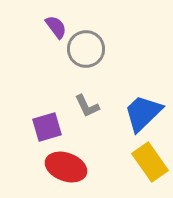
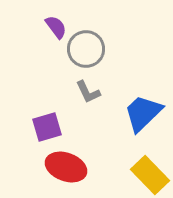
gray L-shape: moved 1 px right, 14 px up
yellow rectangle: moved 13 px down; rotated 9 degrees counterclockwise
